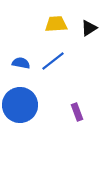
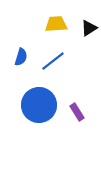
blue semicircle: moved 6 px up; rotated 96 degrees clockwise
blue circle: moved 19 px right
purple rectangle: rotated 12 degrees counterclockwise
